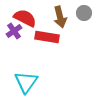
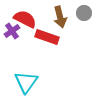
red semicircle: moved 1 px down
purple cross: moved 2 px left
red rectangle: rotated 10 degrees clockwise
